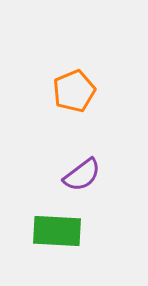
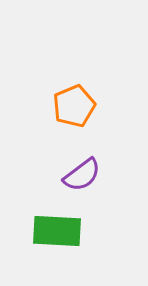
orange pentagon: moved 15 px down
